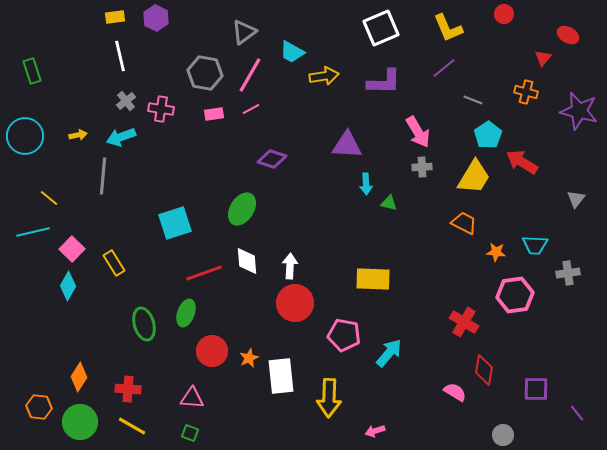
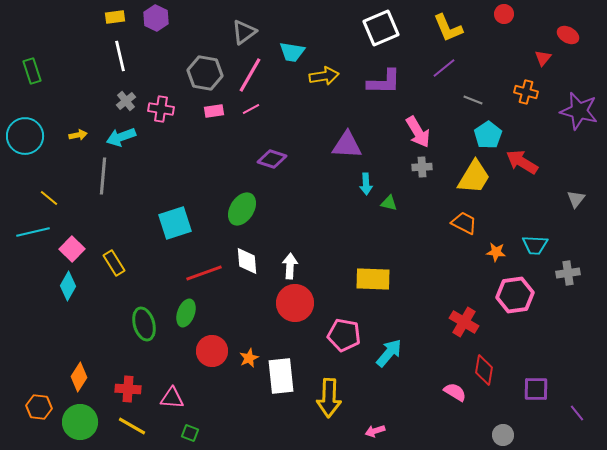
cyan trapezoid at (292, 52): rotated 20 degrees counterclockwise
pink rectangle at (214, 114): moved 3 px up
pink triangle at (192, 398): moved 20 px left
